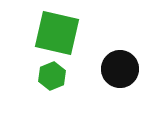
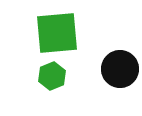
green square: rotated 18 degrees counterclockwise
